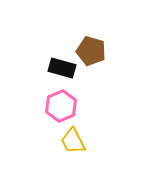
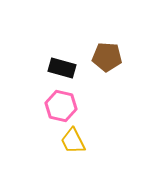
brown pentagon: moved 16 px right, 6 px down; rotated 12 degrees counterclockwise
pink hexagon: rotated 24 degrees counterclockwise
